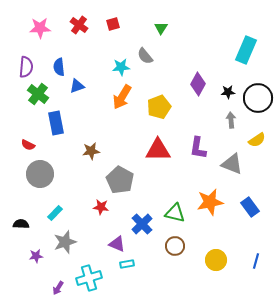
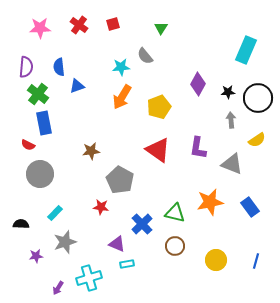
blue rectangle at (56, 123): moved 12 px left
red triangle at (158, 150): rotated 36 degrees clockwise
